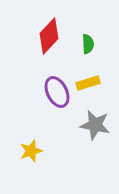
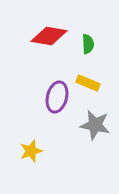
red diamond: rotated 57 degrees clockwise
yellow rectangle: rotated 40 degrees clockwise
purple ellipse: moved 5 px down; rotated 40 degrees clockwise
